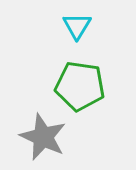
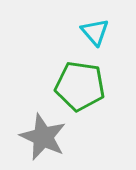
cyan triangle: moved 18 px right, 6 px down; rotated 12 degrees counterclockwise
